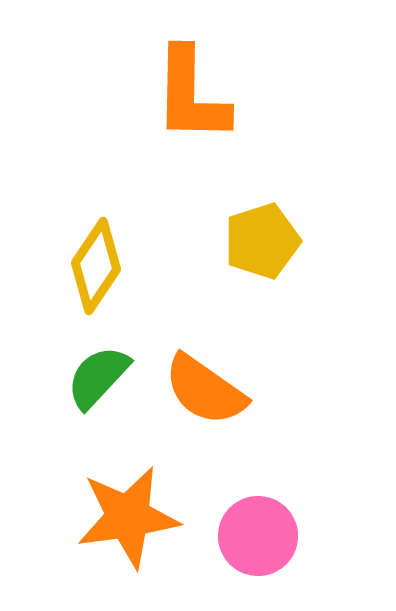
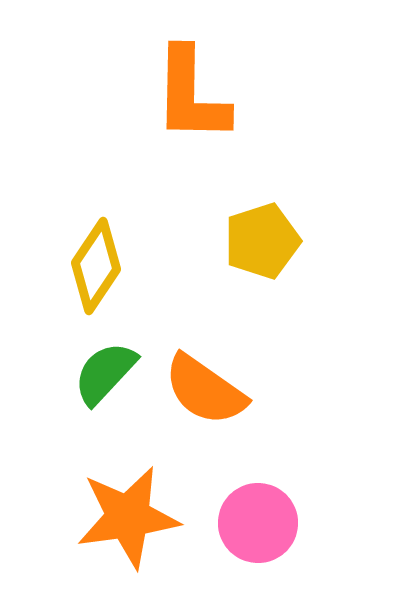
green semicircle: moved 7 px right, 4 px up
pink circle: moved 13 px up
